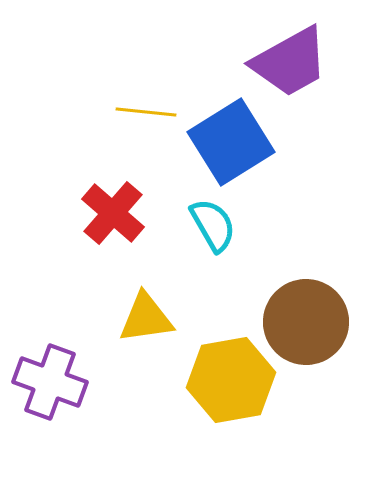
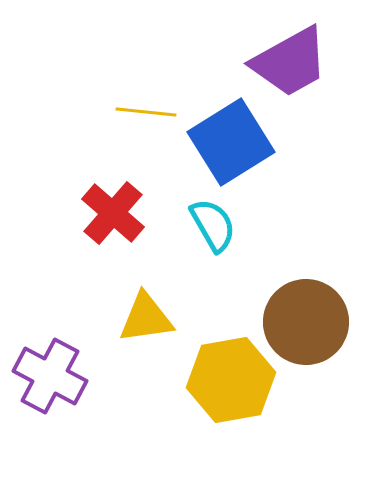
purple cross: moved 6 px up; rotated 8 degrees clockwise
